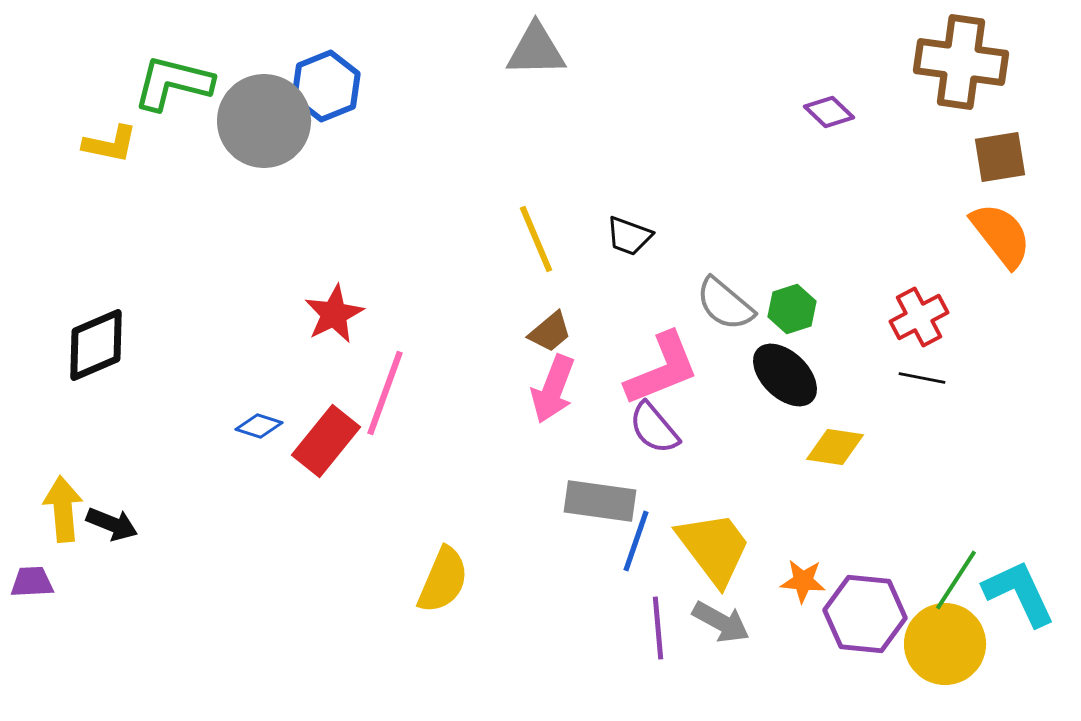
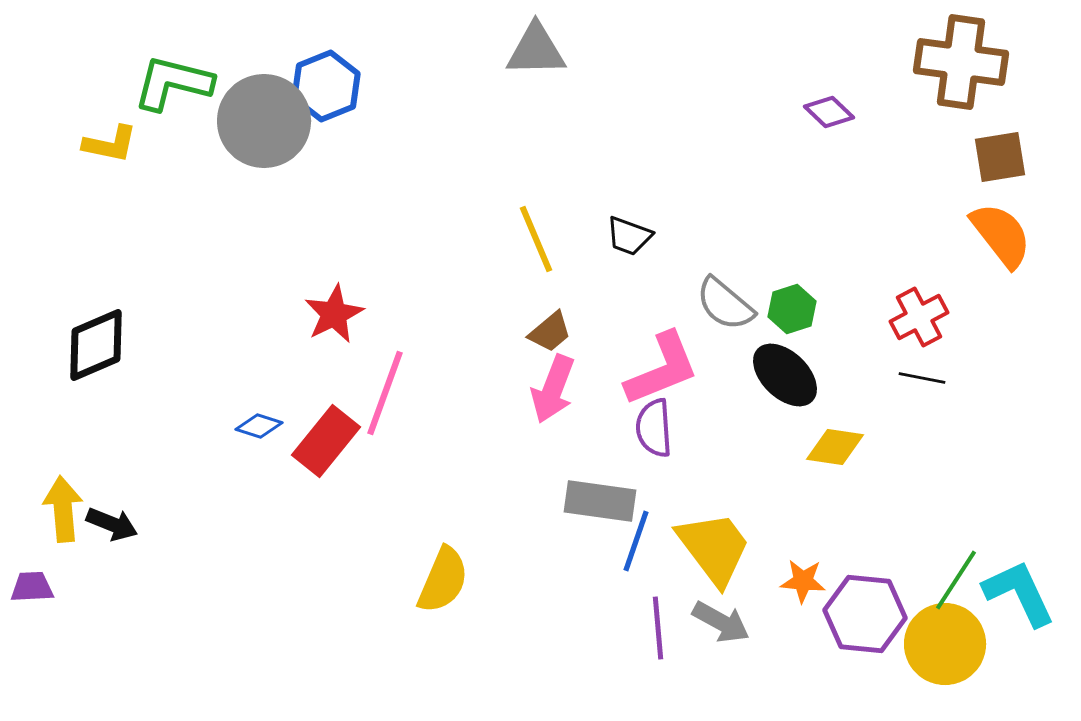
purple semicircle: rotated 36 degrees clockwise
purple trapezoid: moved 5 px down
